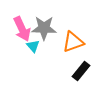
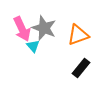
gray star: rotated 20 degrees clockwise
orange triangle: moved 5 px right, 7 px up
black rectangle: moved 3 px up
